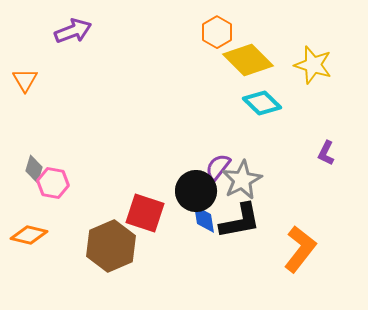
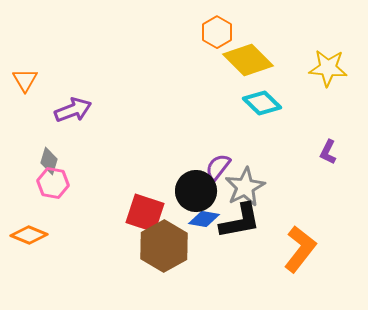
purple arrow: moved 79 px down
yellow star: moved 15 px right, 3 px down; rotated 12 degrees counterclockwise
purple L-shape: moved 2 px right, 1 px up
gray diamond: moved 15 px right, 8 px up
gray star: moved 3 px right, 7 px down
blue diamond: rotated 72 degrees counterclockwise
orange diamond: rotated 9 degrees clockwise
brown hexagon: moved 53 px right; rotated 6 degrees counterclockwise
